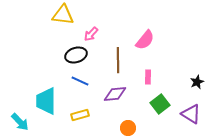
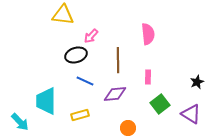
pink arrow: moved 2 px down
pink semicircle: moved 3 px right, 6 px up; rotated 45 degrees counterclockwise
blue line: moved 5 px right
